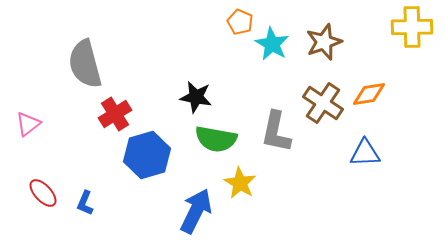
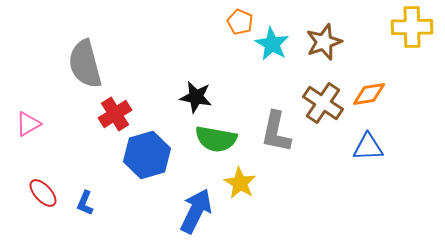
pink triangle: rotated 8 degrees clockwise
blue triangle: moved 3 px right, 6 px up
